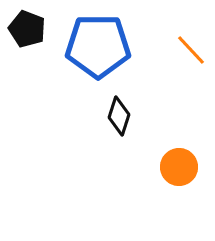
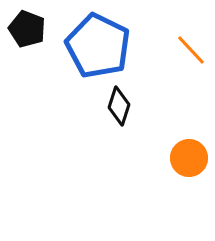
blue pentagon: rotated 26 degrees clockwise
black diamond: moved 10 px up
orange circle: moved 10 px right, 9 px up
